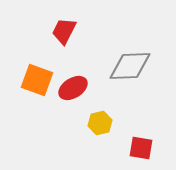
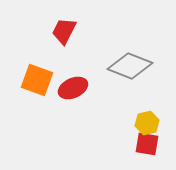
gray diamond: rotated 24 degrees clockwise
red ellipse: rotated 8 degrees clockwise
yellow hexagon: moved 47 px right
red square: moved 6 px right, 4 px up
